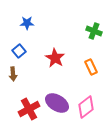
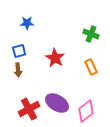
green cross: moved 3 px left, 3 px down
blue square: rotated 24 degrees clockwise
brown arrow: moved 5 px right, 4 px up
pink diamond: moved 4 px down
